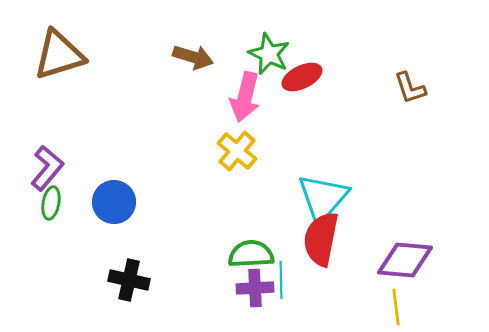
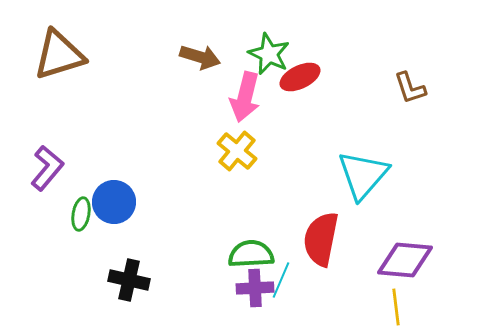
brown arrow: moved 7 px right
red ellipse: moved 2 px left
cyan triangle: moved 40 px right, 23 px up
green ellipse: moved 30 px right, 11 px down
cyan line: rotated 24 degrees clockwise
